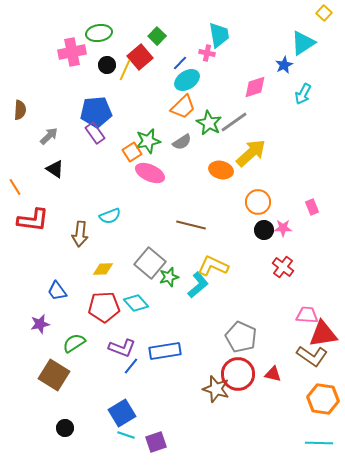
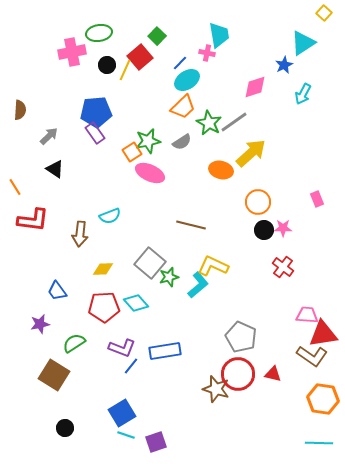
pink rectangle at (312, 207): moved 5 px right, 8 px up
